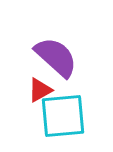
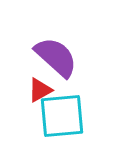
cyan square: moved 1 px left
